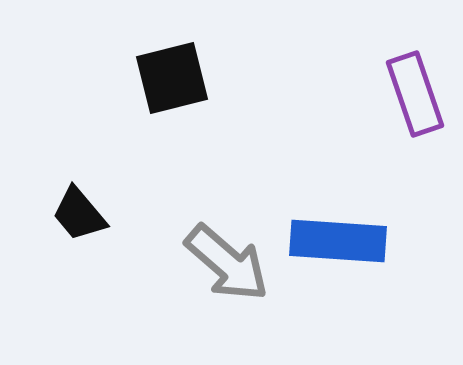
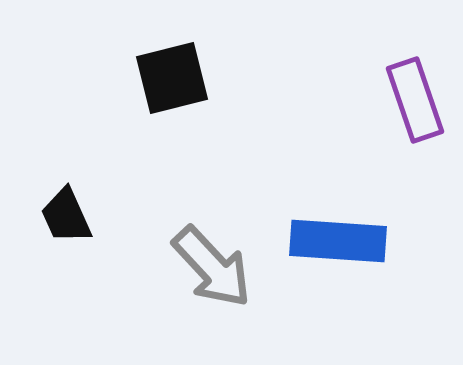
purple rectangle: moved 6 px down
black trapezoid: moved 13 px left, 2 px down; rotated 16 degrees clockwise
gray arrow: moved 15 px left, 4 px down; rotated 6 degrees clockwise
